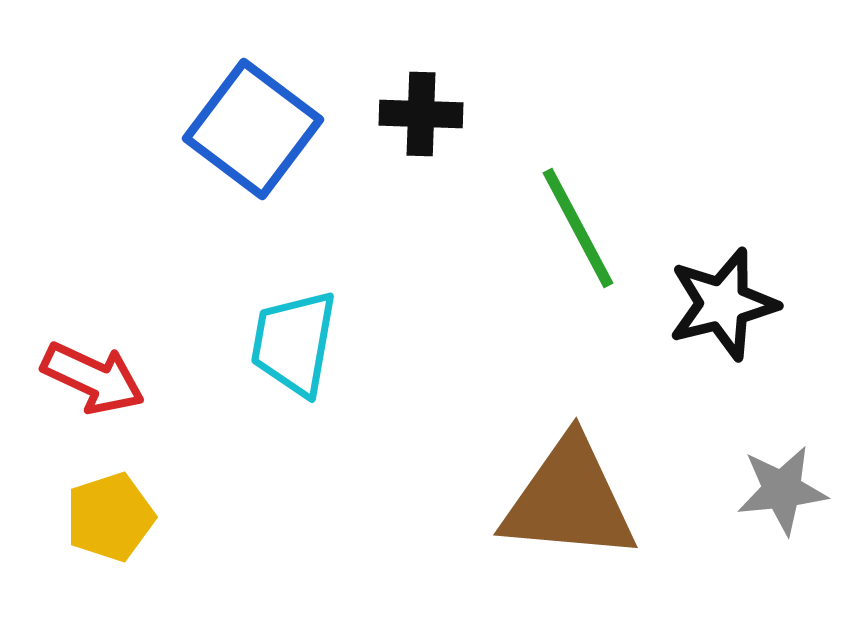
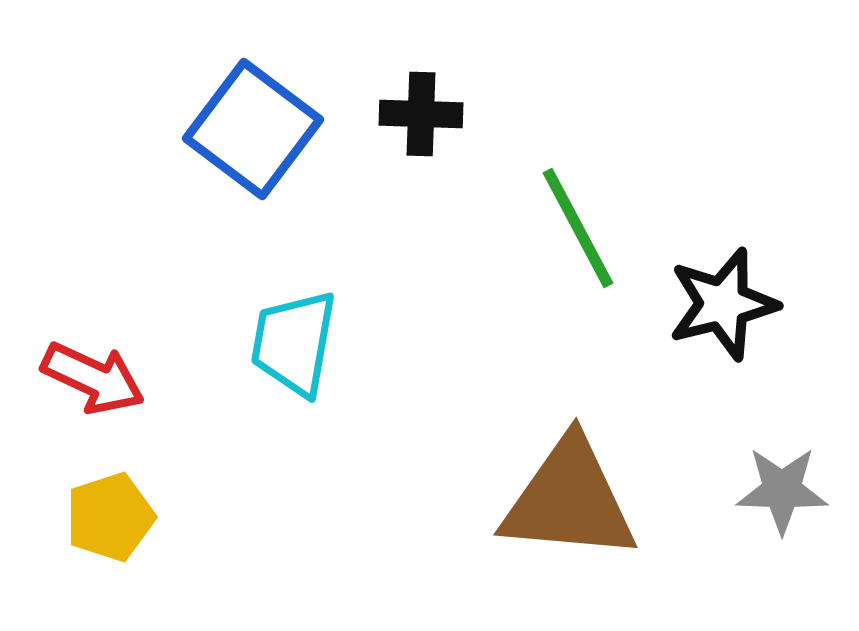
gray star: rotated 8 degrees clockwise
